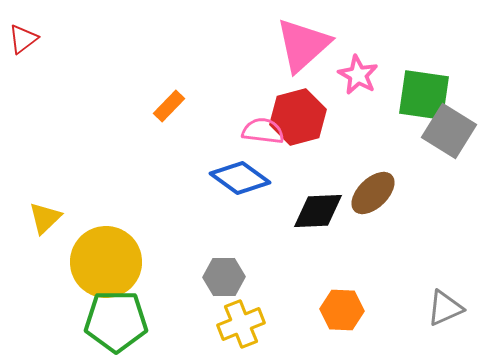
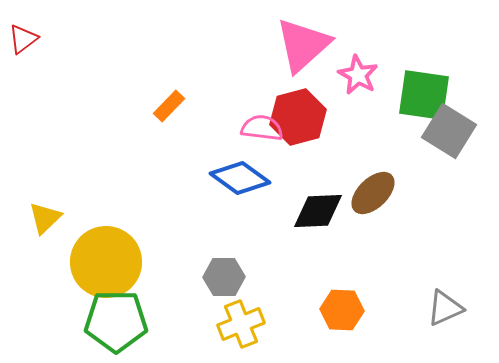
pink semicircle: moved 1 px left, 3 px up
